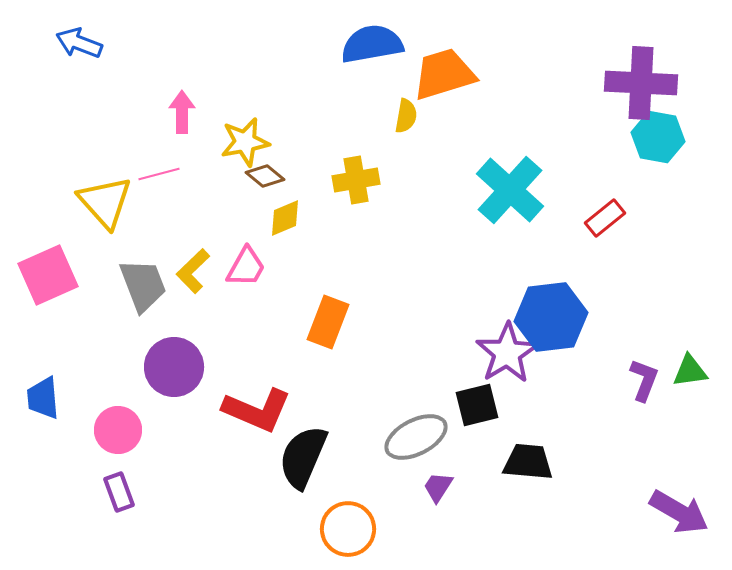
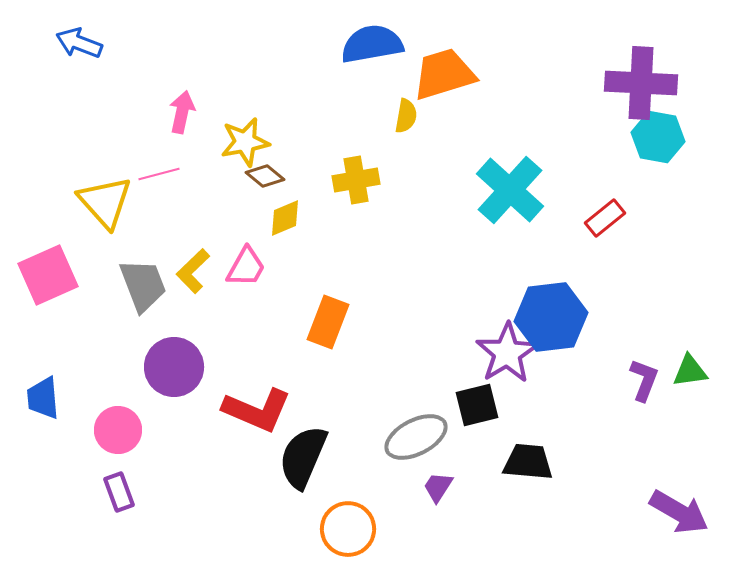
pink arrow: rotated 12 degrees clockwise
